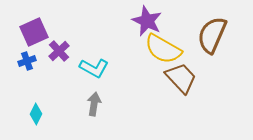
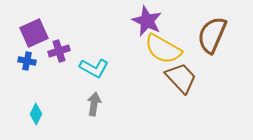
purple square: moved 1 px down
purple cross: rotated 25 degrees clockwise
blue cross: rotated 30 degrees clockwise
